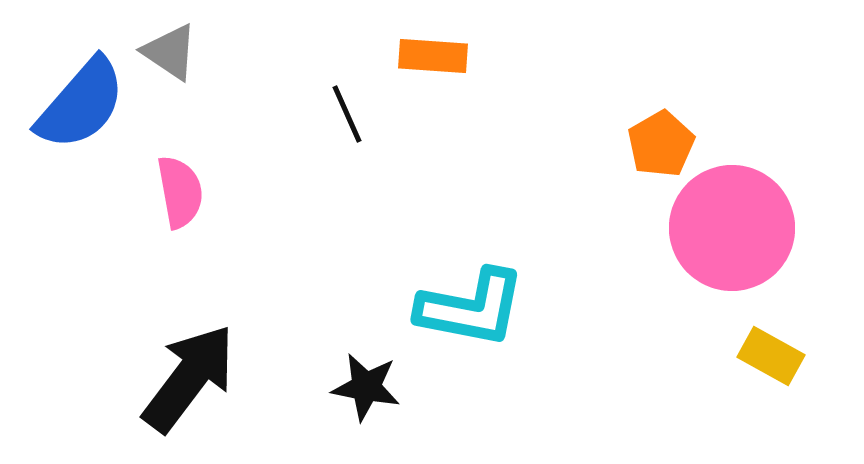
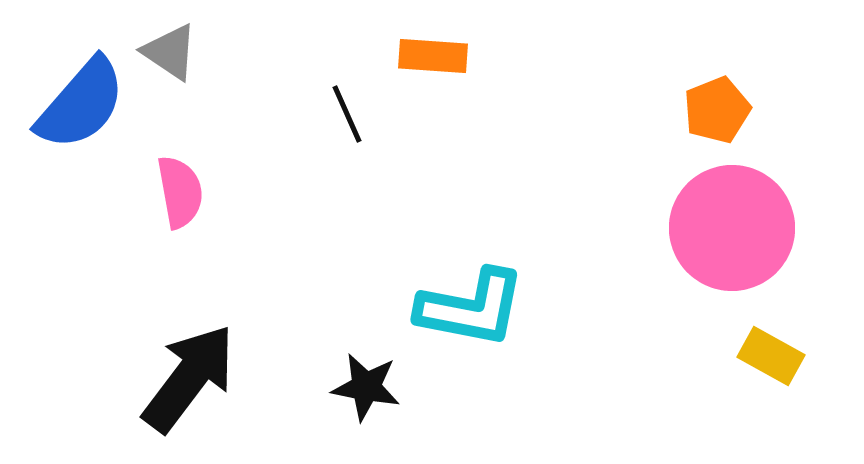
orange pentagon: moved 56 px right, 34 px up; rotated 8 degrees clockwise
